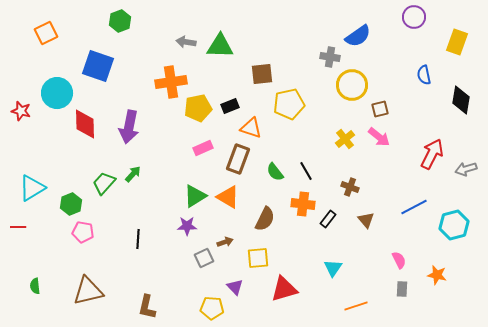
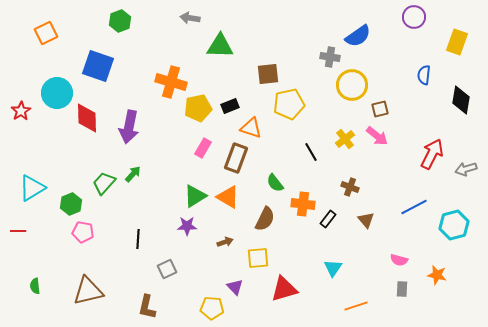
gray arrow at (186, 42): moved 4 px right, 24 px up
brown square at (262, 74): moved 6 px right
blue semicircle at (424, 75): rotated 18 degrees clockwise
orange cross at (171, 82): rotated 24 degrees clockwise
red star at (21, 111): rotated 24 degrees clockwise
red diamond at (85, 124): moved 2 px right, 6 px up
pink arrow at (379, 137): moved 2 px left, 1 px up
pink rectangle at (203, 148): rotated 36 degrees counterclockwise
brown rectangle at (238, 159): moved 2 px left, 1 px up
black line at (306, 171): moved 5 px right, 19 px up
green semicircle at (275, 172): moved 11 px down
red line at (18, 227): moved 4 px down
gray square at (204, 258): moved 37 px left, 11 px down
pink semicircle at (399, 260): rotated 132 degrees clockwise
